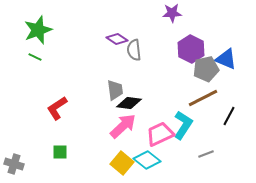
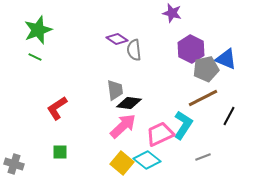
purple star: rotated 18 degrees clockwise
gray line: moved 3 px left, 3 px down
